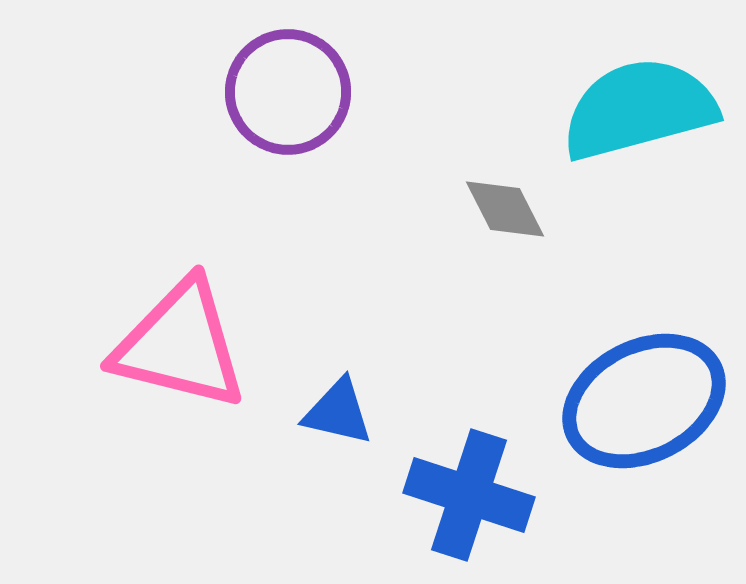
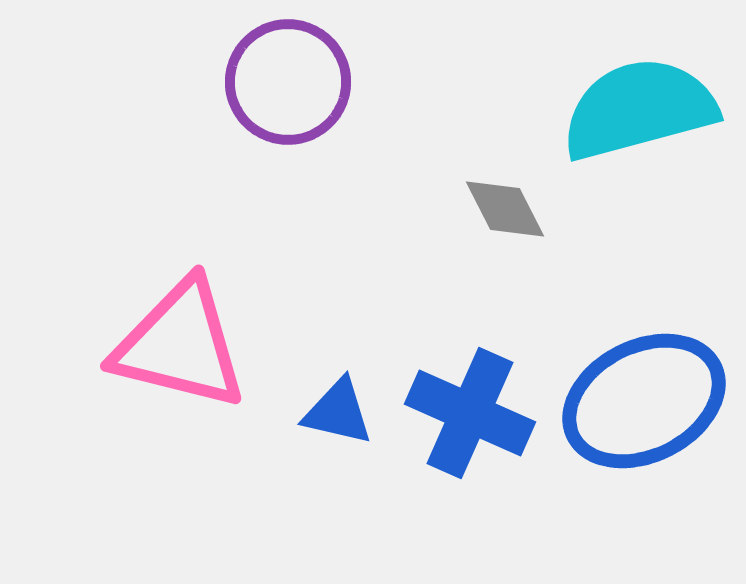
purple circle: moved 10 px up
blue cross: moved 1 px right, 82 px up; rotated 6 degrees clockwise
